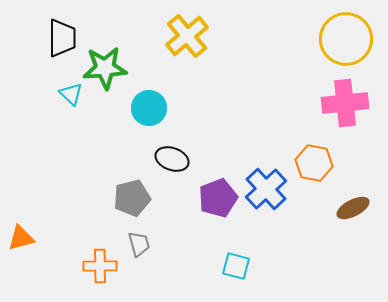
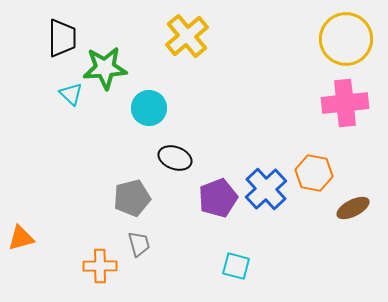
black ellipse: moved 3 px right, 1 px up
orange hexagon: moved 10 px down
